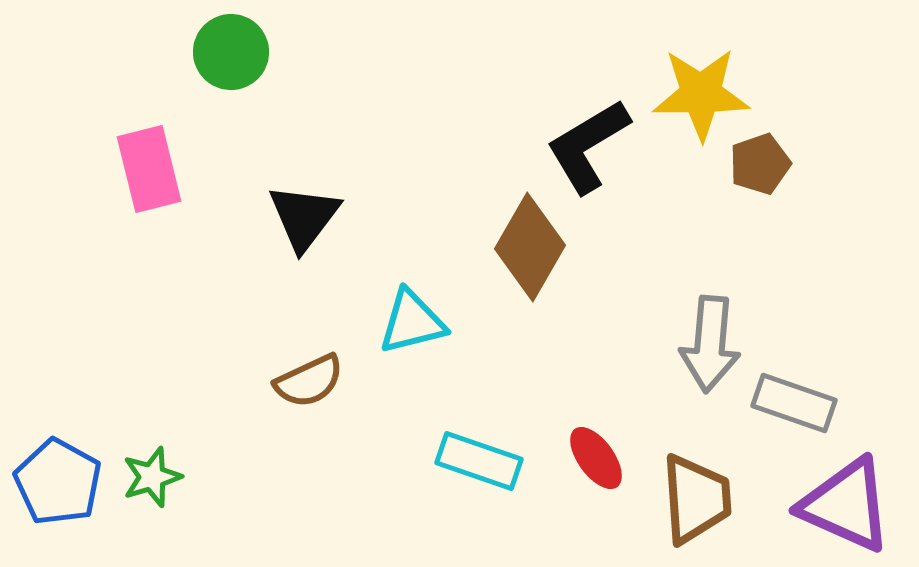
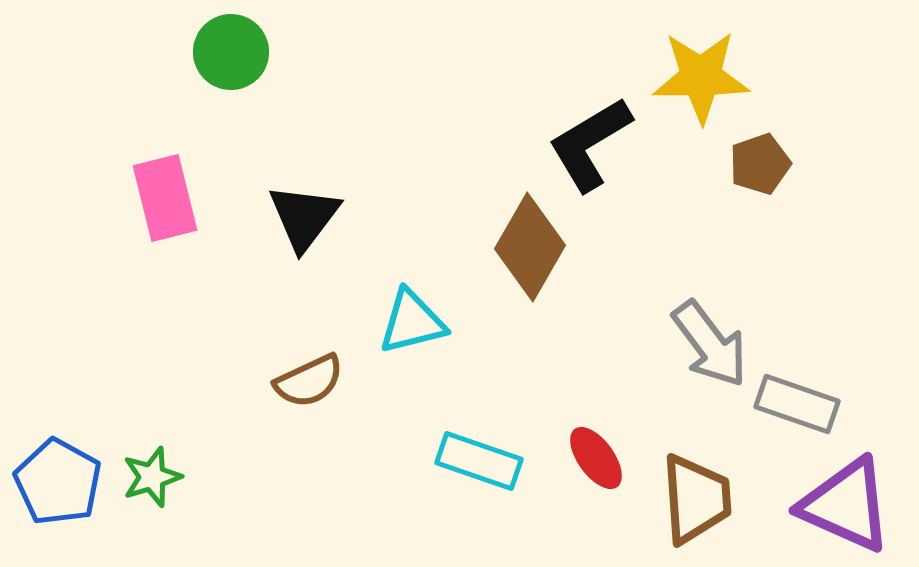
yellow star: moved 17 px up
black L-shape: moved 2 px right, 2 px up
pink rectangle: moved 16 px right, 29 px down
gray arrow: rotated 42 degrees counterclockwise
gray rectangle: moved 3 px right, 1 px down
